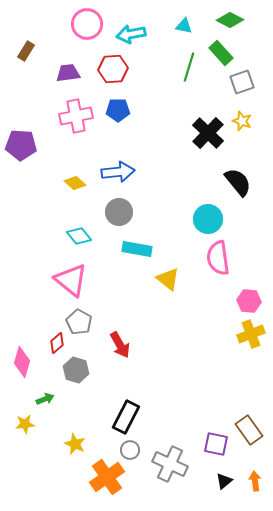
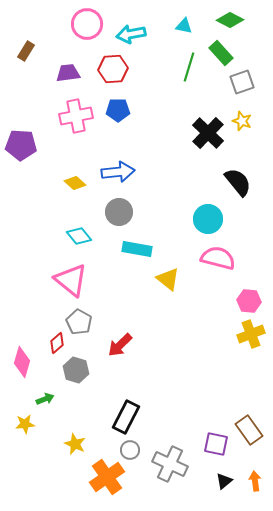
pink semicircle at (218, 258): rotated 112 degrees clockwise
red arrow at (120, 345): rotated 76 degrees clockwise
